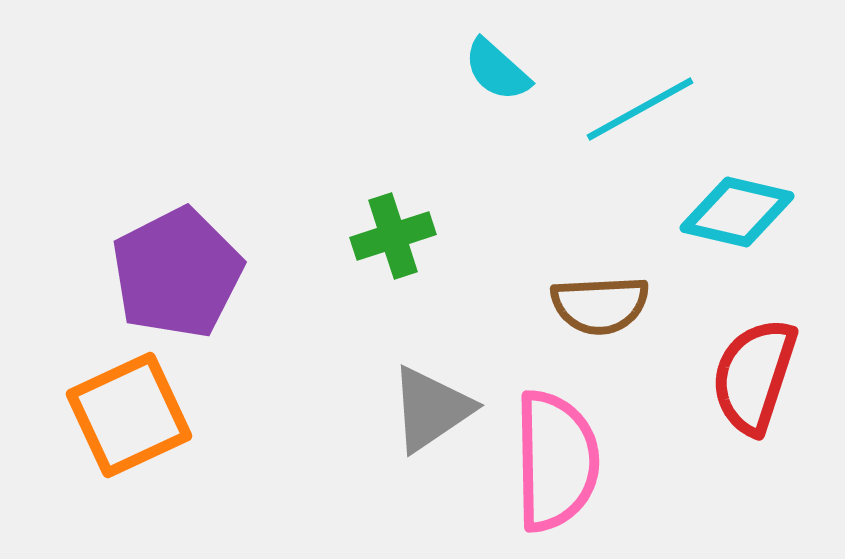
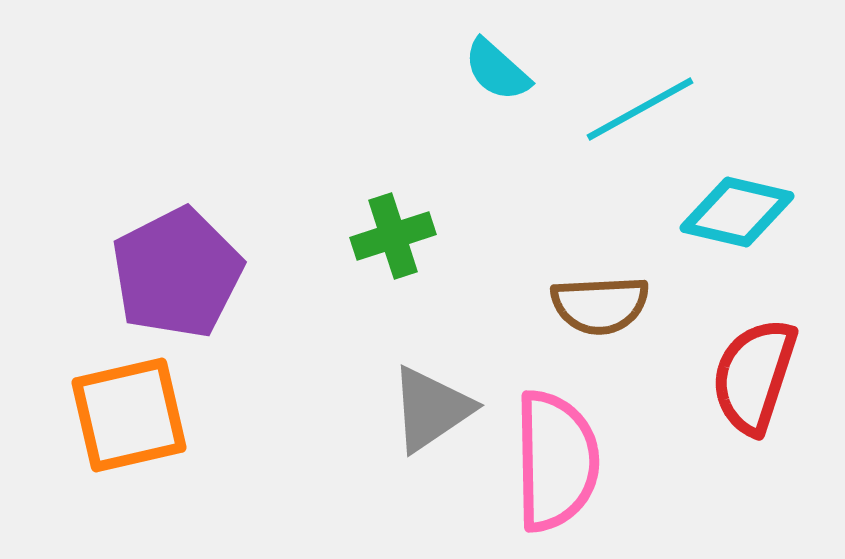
orange square: rotated 12 degrees clockwise
